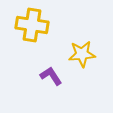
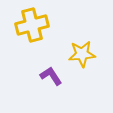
yellow cross: rotated 24 degrees counterclockwise
